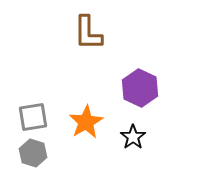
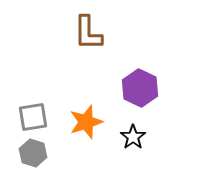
orange star: rotated 12 degrees clockwise
